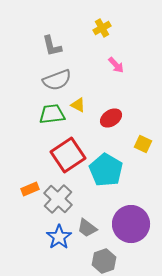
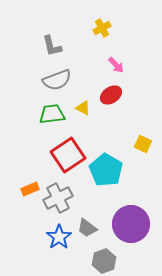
yellow triangle: moved 5 px right, 3 px down
red ellipse: moved 23 px up
gray cross: moved 1 px up; rotated 20 degrees clockwise
